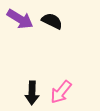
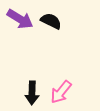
black semicircle: moved 1 px left
